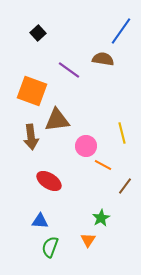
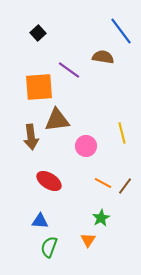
blue line: rotated 72 degrees counterclockwise
brown semicircle: moved 2 px up
orange square: moved 7 px right, 4 px up; rotated 24 degrees counterclockwise
orange line: moved 18 px down
green semicircle: moved 1 px left
